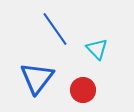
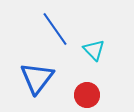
cyan triangle: moved 3 px left, 1 px down
red circle: moved 4 px right, 5 px down
